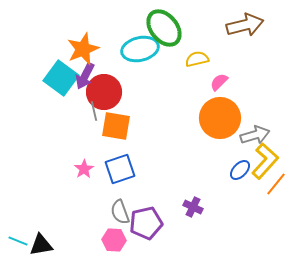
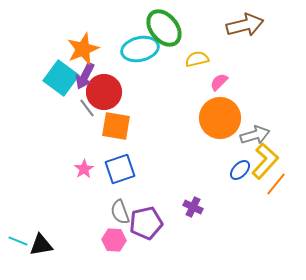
gray line: moved 7 px left, 3 px up; rotated 24 degrees counterclockwise
